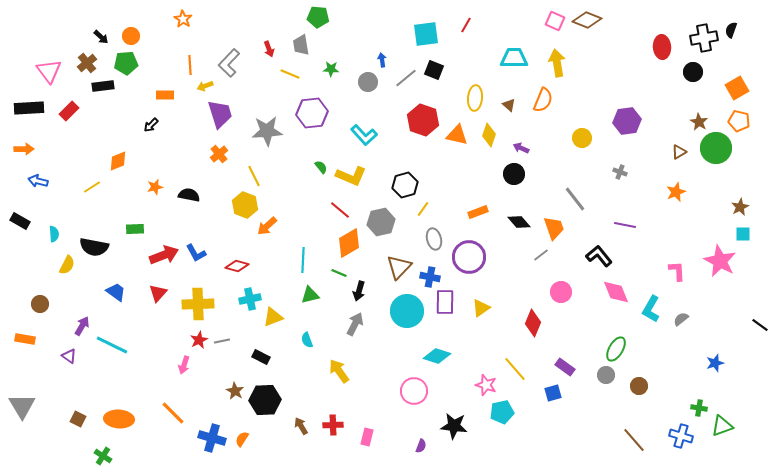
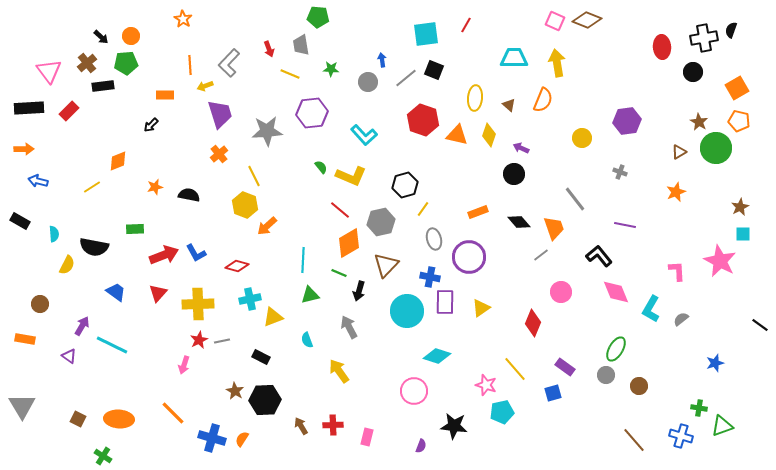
brown triangle at (399, 267): moved 13 px left, 2 px up
gray arrow at (355, 324): moved 6 px left, 3 px down; rotated 55 degrees counterclockwise
